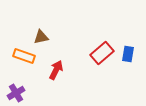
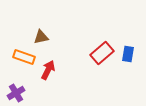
orange rectangle: moved 1 px down
red arrow: moved 8 px left
